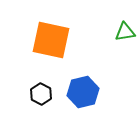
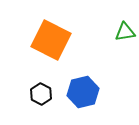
orange square: rotated 15 degrees clockwise
